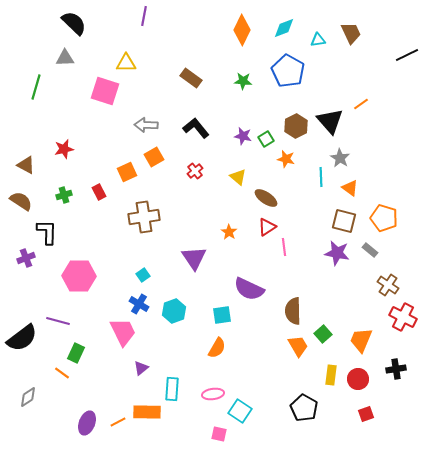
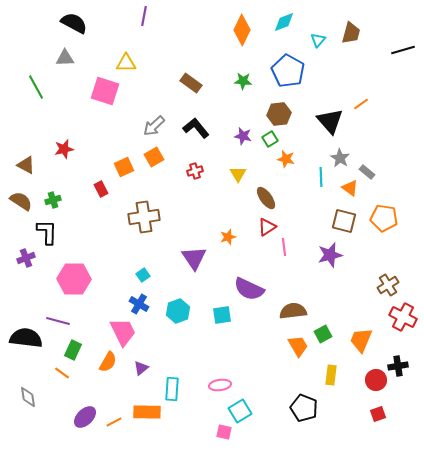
black semicircle at (74, 23): rotated 16 degrees counterclockwise
cyan diamond at (284, 28): moved 6 px up
brown trapezoid at (351, 33): rotated 40 degrees clockwise
cyan triangle at (318, 40): rotated 42 degrees counterclockwise
black line at (407, 55): moved 4 px left, 5 px up; rotated 10 degrees clockwise
brown rectangle at (191, 78): moved 5 px down
green line at (36, 87): rotated 45 degrees counterclockwise
gray arrow at (146, 125): moved 8 px right, 1 px down; rotated 45 degrees counterclockwise
brown hexagon at (296, 126): moved 17 px left, 12 px up; rotated 20 degrees clockwise
green square at (266, 139): moved 4 px right
red cross at (195, 171): rotated 21 degrees clockwise
orange square at (127, 172): moved 3 px left, 5 px up
yellow triangle at (238, 177): moved 3 px up; rotated 18 degrees clockwise
red rectangle at (99, 192): moved 2 px right, 3 px up
green cross at (64, 195): moved 11 px left, 5 px down
brown ellipse at (266, 198): rotated 20 degrees clockwise
orange pentagon at (384, 218): rotated 8 degrees counterclockwise
orange star at (229, 232): moved 1 px left, 5 px down; rotated 21 degrees clockwise
gray rectangle at (370, 250): moved 3 px left, 78 px up
purple star at (337, 253): moved 7 px left, 2 px down; rotated 25 degrees counterclockwise
pink hexagon at (79, 276): moved 5 px left, 3 px down
brown cross at (388, 285): rotated 25 degrees clockwise
cyan hexagon at (174, 311): moved 4 px right
brown semicircle at (293, 311): rotated 84 degrees clockwise
green square at (323, 334): rotated 12 degrees clockwise
black semicircle at (22, 338): moved 4 px right; rotated 136 degrees counterclockwise
orange semicircle at (217, 348): moved 109 px left, 14 px down
green rectangle at (76, 353): moved 3 px left, 3 px up
black cross at (396, 369): moved 2 px right, 3 px up
red circle at (358, 379): moved 18 px right, 1 px down
pink ellipse at (213, 394): moved 7 px right, 9 px up
gray diamond at (28, 397): rotated 65 degrees counterclockwise
black pentagon at (304, 408): rotated 8 degrees counterclockwise
cyan square at (240, 411): rotated 25 degrees clockwise
red square at (366, 414): moved 12 px right
orange line at (118, 422): moved 4 px left
purple ellipse at (87, 423): moved 2 px left, 6 px up; rotated 25 degrees clockwise
pink square at (219, 434): moved 5 px right, 2 px up
